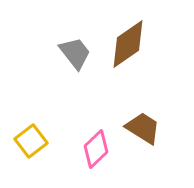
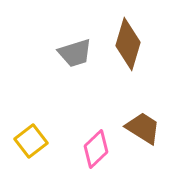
brown diamond: rotated 39 degrees counterclockwise
gray trapezoid: rotated 111 degrees clockwise
